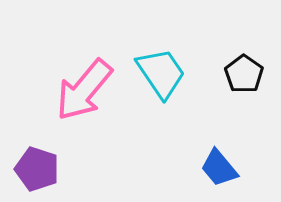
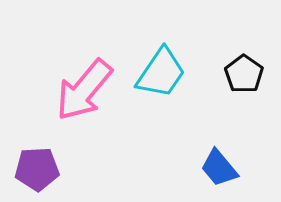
cyan trapezoid: rotated 68 degrees clockwise
purple pentagon: rotated 21 degrees counterclockwise
